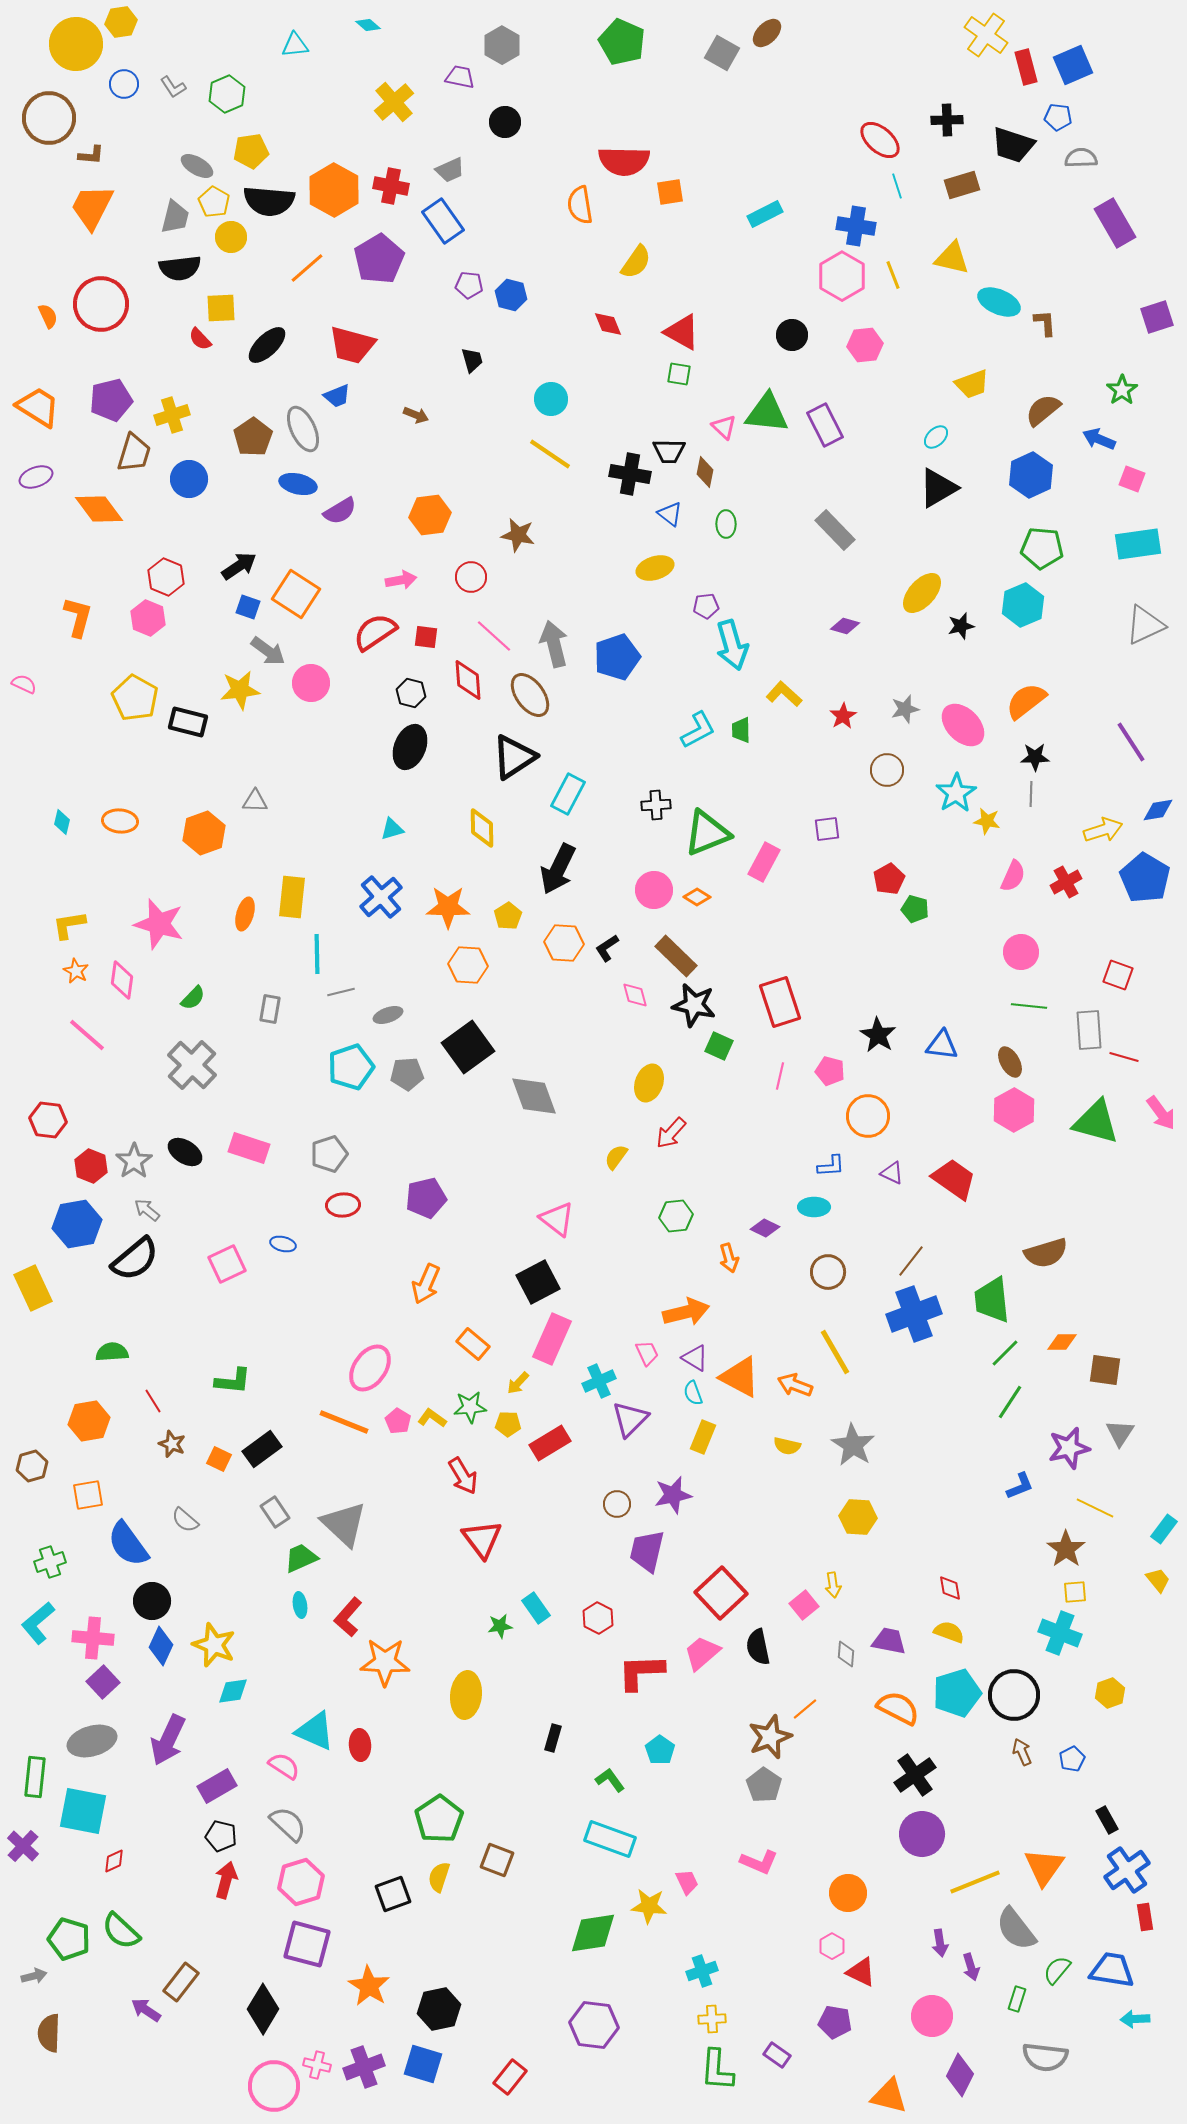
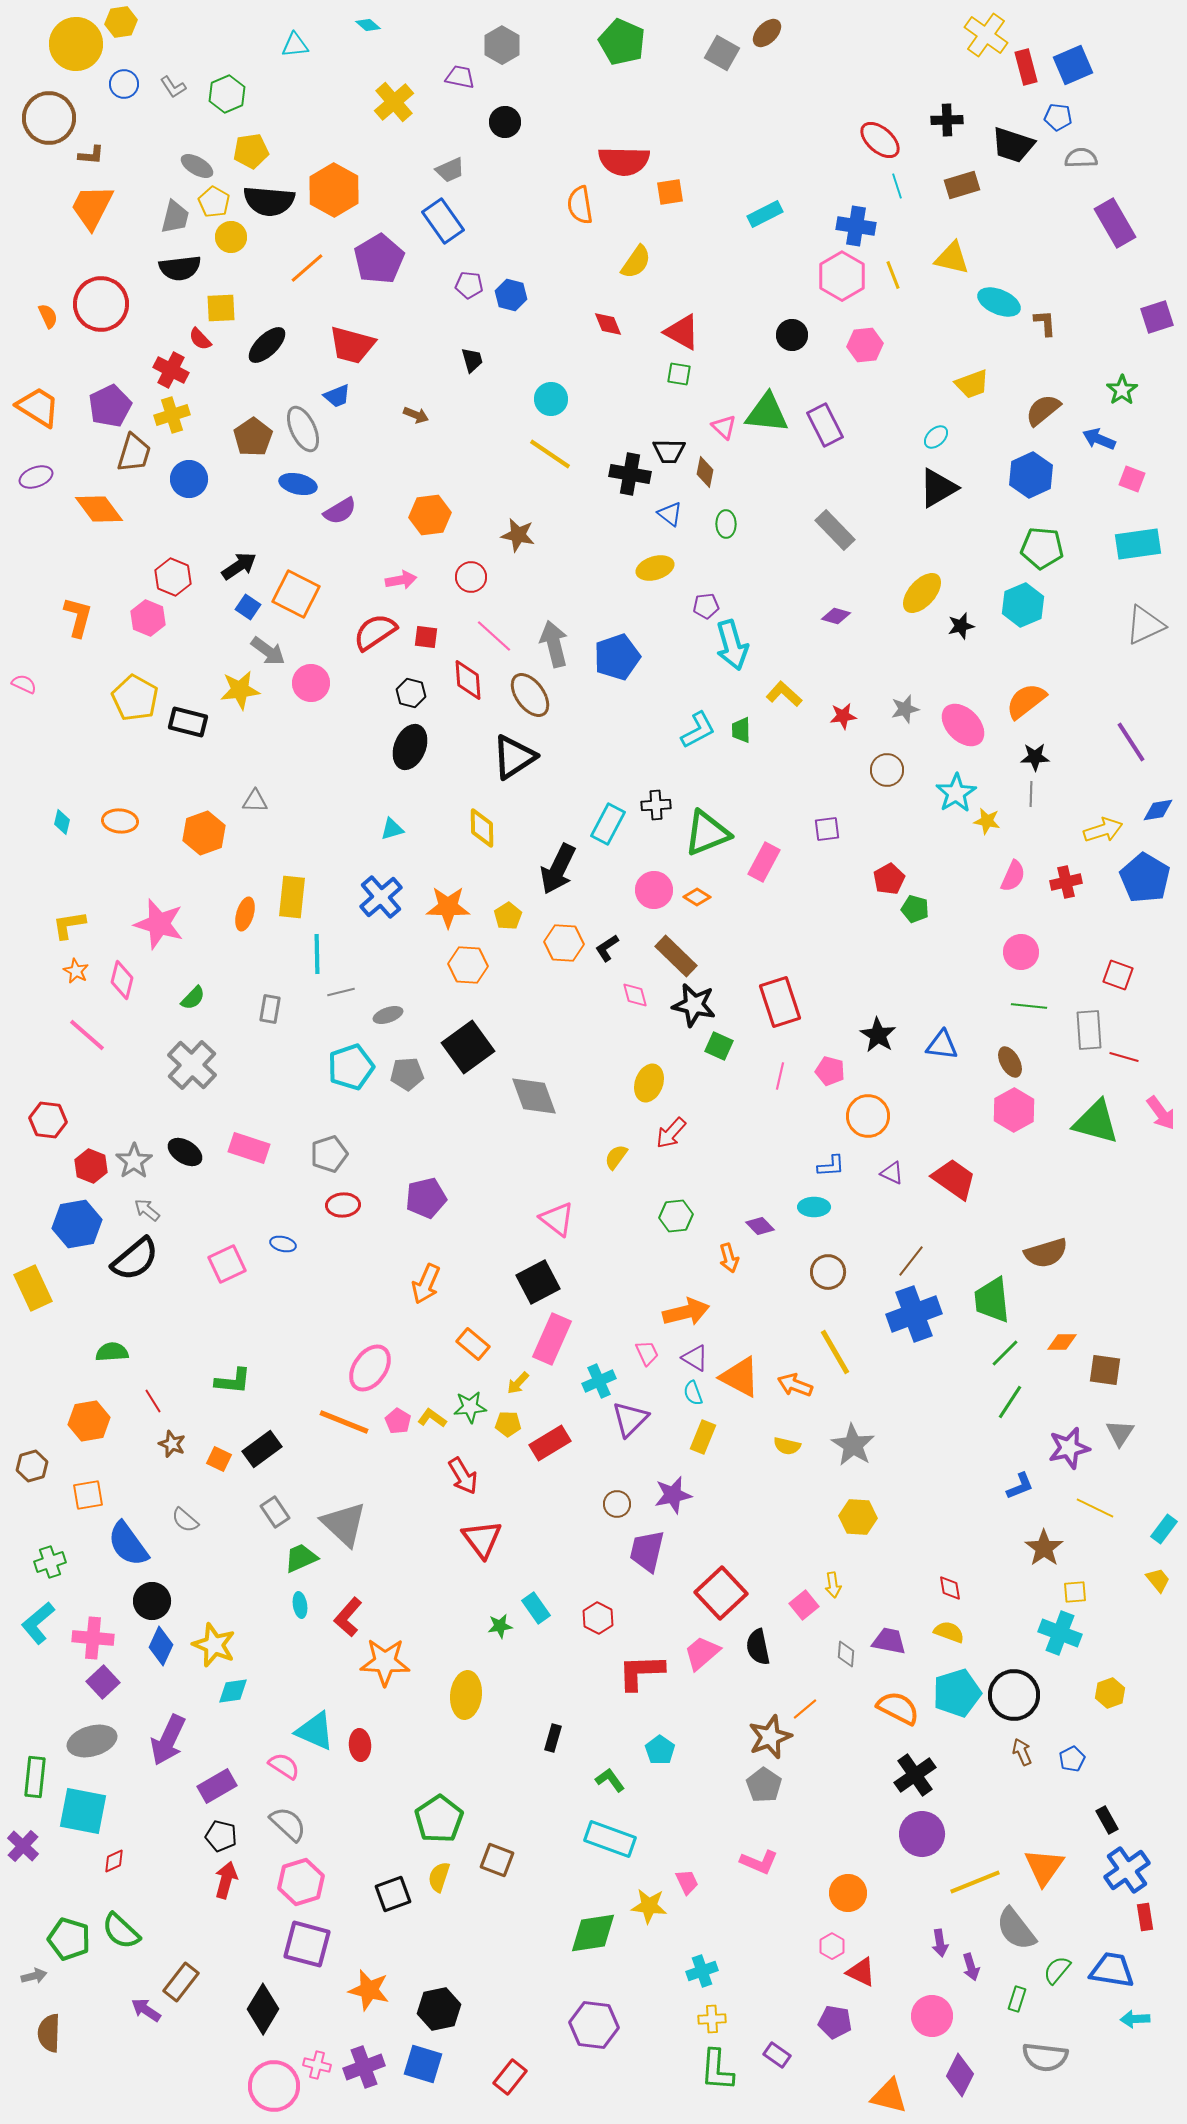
red cross at (391, 186): moved 220 px left, 184 px down; rotated 16 degrees clockwise
purple pentagon at (111, 400): moved 1 px left, 6 px down; rotated 12 degrees counterclockwise
red hexagon at (166, 577): moved 7 px right
orange square at (296, 594): rotated 6 degrees counterclockwise
blue square at (248, 607): rotated 15 degrees clockwise
purple diamond at (845, 626): moved 9 px left, 10 px up
red star at (843, 716): rotated 24 degrees clockwise
cyan rectangle at (568, 794): moved 40 px right, 30 px down
red cross at (1066, 882): rotated 16 degrees clockwise
pink diamond at (122, 980): rotated 6 degrees clockwise
purple diamond at (765, 1228): moved 5 px left, 2 px up; rotated 20 degrees clockwise
brown star at (1066, 1549): moved 22 px left, 1 px up
orange star at (369, 1986): moved 4 px down; rotated 18 degrees counterclockwise
